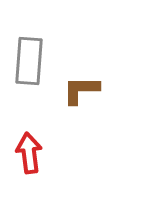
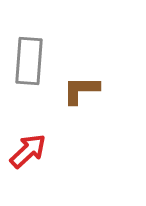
red arrow: moved 1 px left, 2 px up; rotated 54 degrees clockwise
